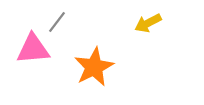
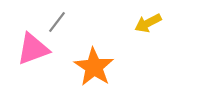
pink triangle: rotated 15 degrees counterclockwise
orange star: rotated 12 degrees counterclockwise
